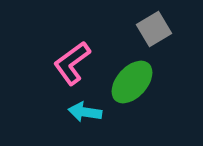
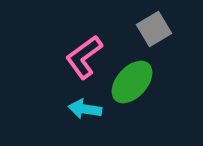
pink L-shape: moved 12 px right, 6 px up
cyan arrow: moved 3 px up
